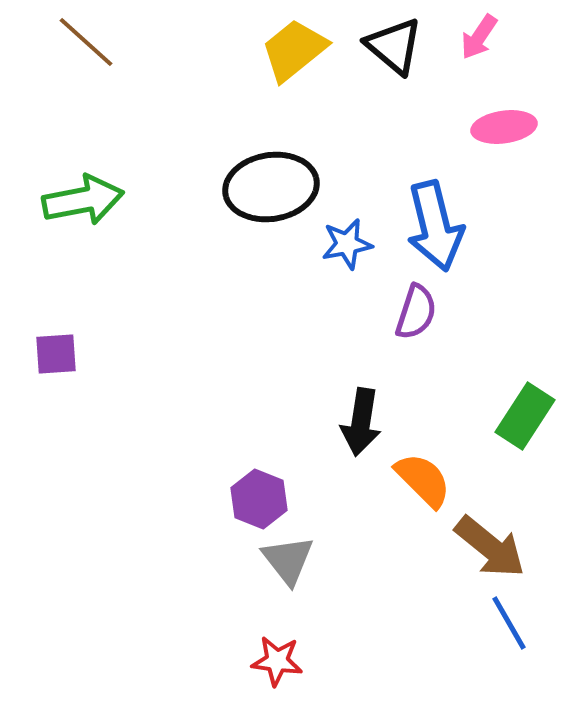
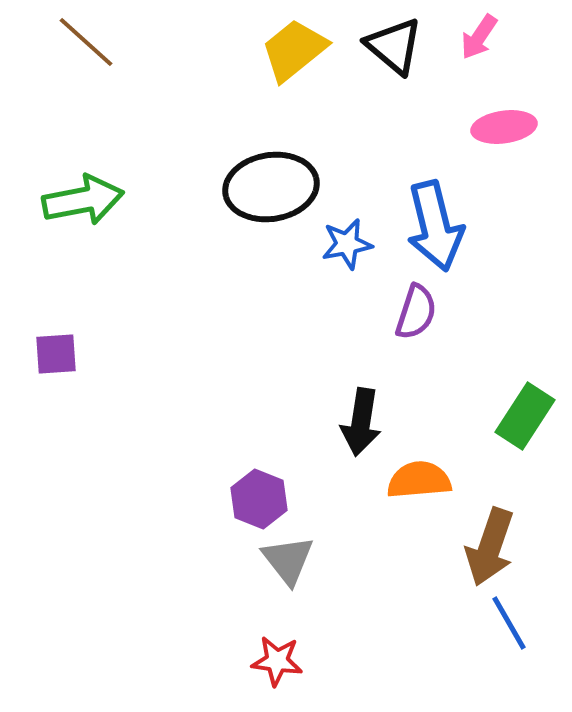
orange semicircle: moved 4 px left; rotated 50 degrees counterclockwise
brown arrow: rotated 70 degrees clockwise
